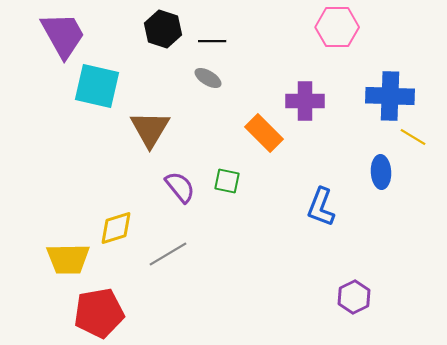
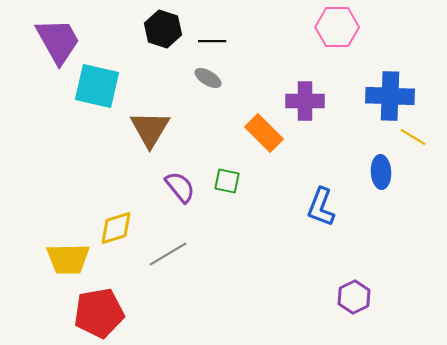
purple trapezoid: moved 5 px left, 6 px down
